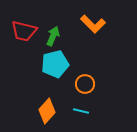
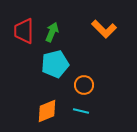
orange L-shape: moved 11 px right, 5 px down
red trapezoid: rotated 76 degrees clockwise
green arrow: moved 1 px left, 4 px up
orange circle: moved 1 px left, 1 px down
orange diamond: rotated 25 degrees clockwise
